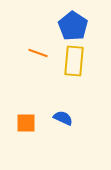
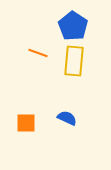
blue semicircle: moved 4 px right
